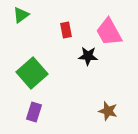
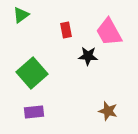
purple rectangle: rotated 66 degrees clockwise
